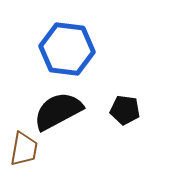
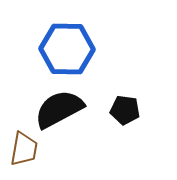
blue hexagon: rotated 6 degrees counterclockwise
black semicircle: moved 1 px right, 2 px up
